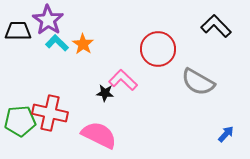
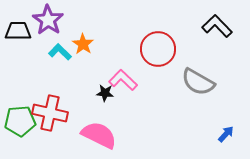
black L-shape: moved 1 px right
cyan L-shape: moved 3 px right, 9 px down
